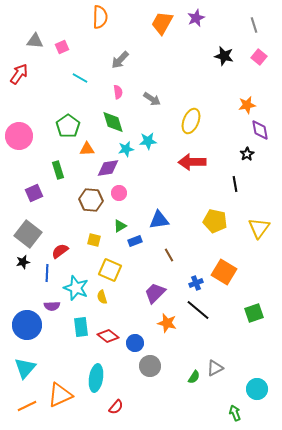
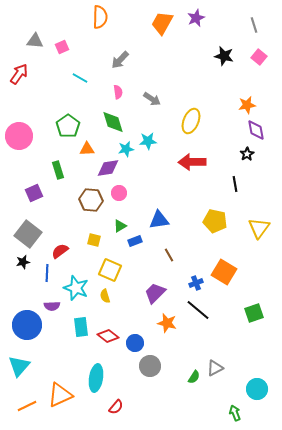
purple diamond at (260, 130): moved 4 px left
yellow semicircle at (102, 297): moved 3 px right, 1 px up
cyan triangle at (25, 368): moved 6 px left, 2 px up
